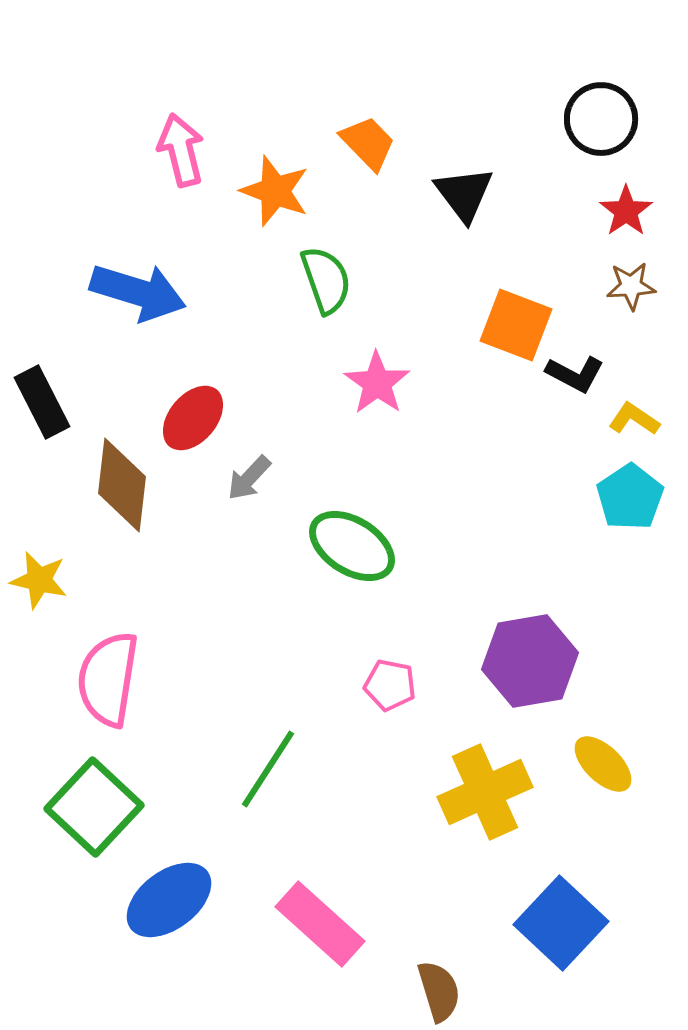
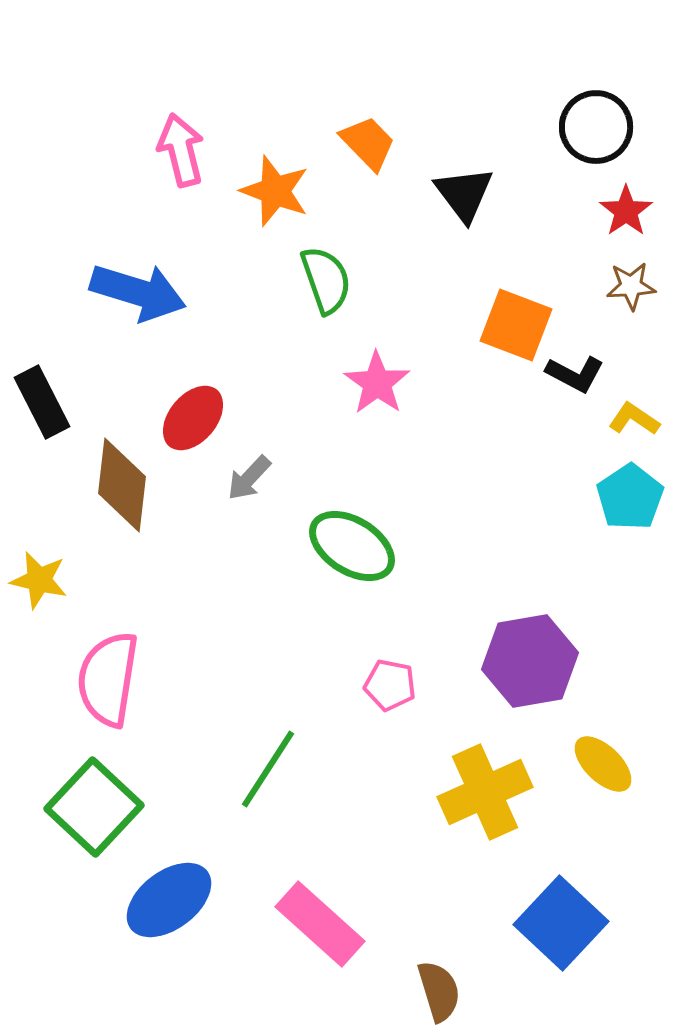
black circle: moved 5 px left, 8 px down
